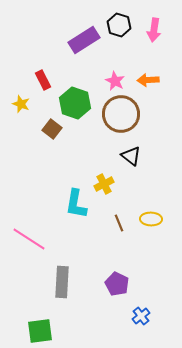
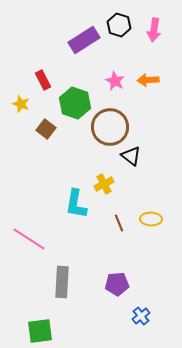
brown circle: moved 11 px left, 13 px down
brown square: moved 6 px left
purple pentagon: rotated 30 degrees counterclockwise
